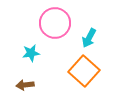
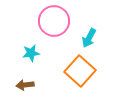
pink circle: moved 1 px left, 2 px up
orange square: moved 4 px left
